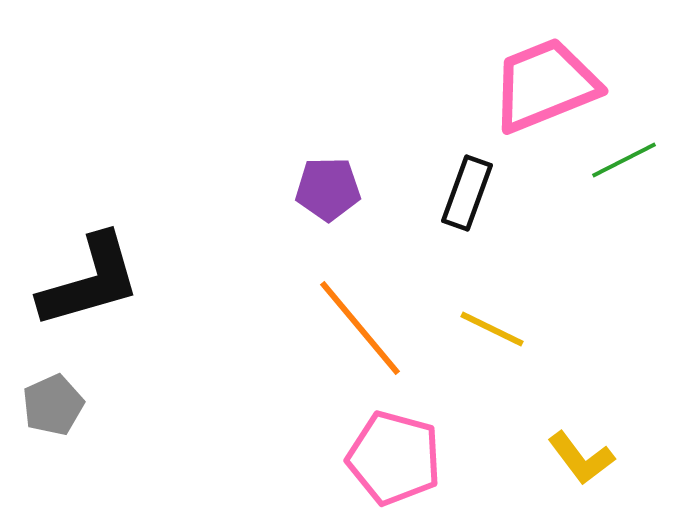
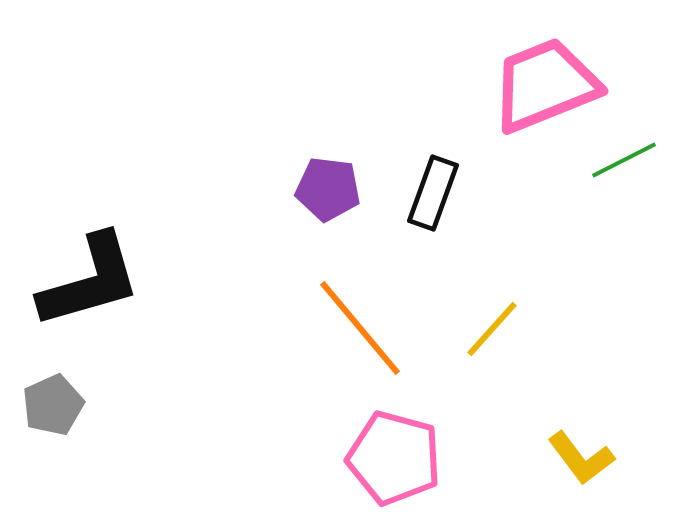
purple pentagon: rotated 8 degrees clockwise
black rectangle: moved 34 px left
yellow line: rotated 74 degrees counterclockwise
